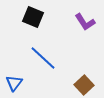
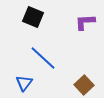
purple L-shape: rotated 120 degrees clockwise
blue triangle: moved 10 px right
